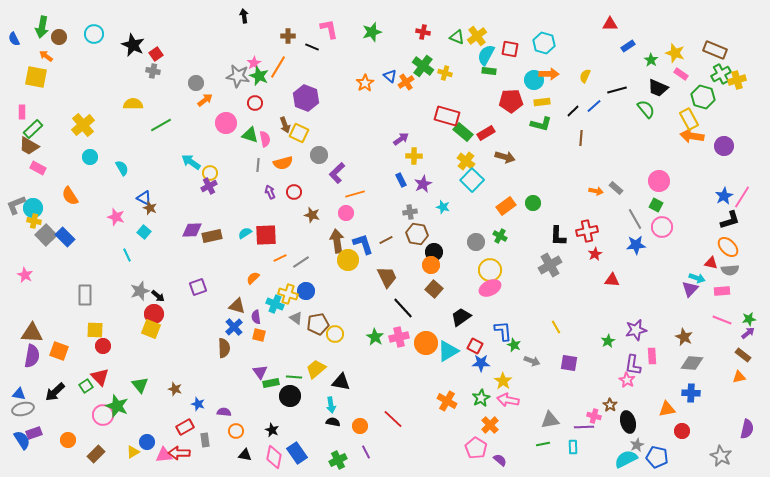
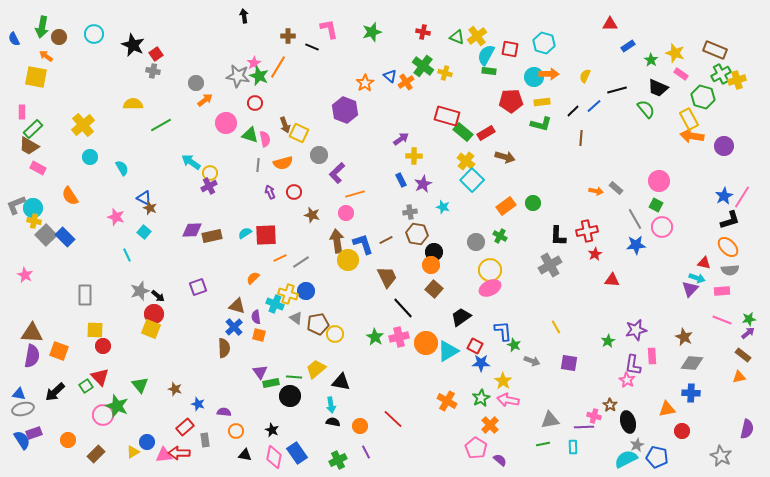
cyan circle at (534, 80): moved 3 px up
purple hexagon at (306, 98): moved 39 px right, 12 px down
red triangle at (711, 263): moved 7 px left
red rectangle at (185, 427): rotated 12 degrees counterclockwise
